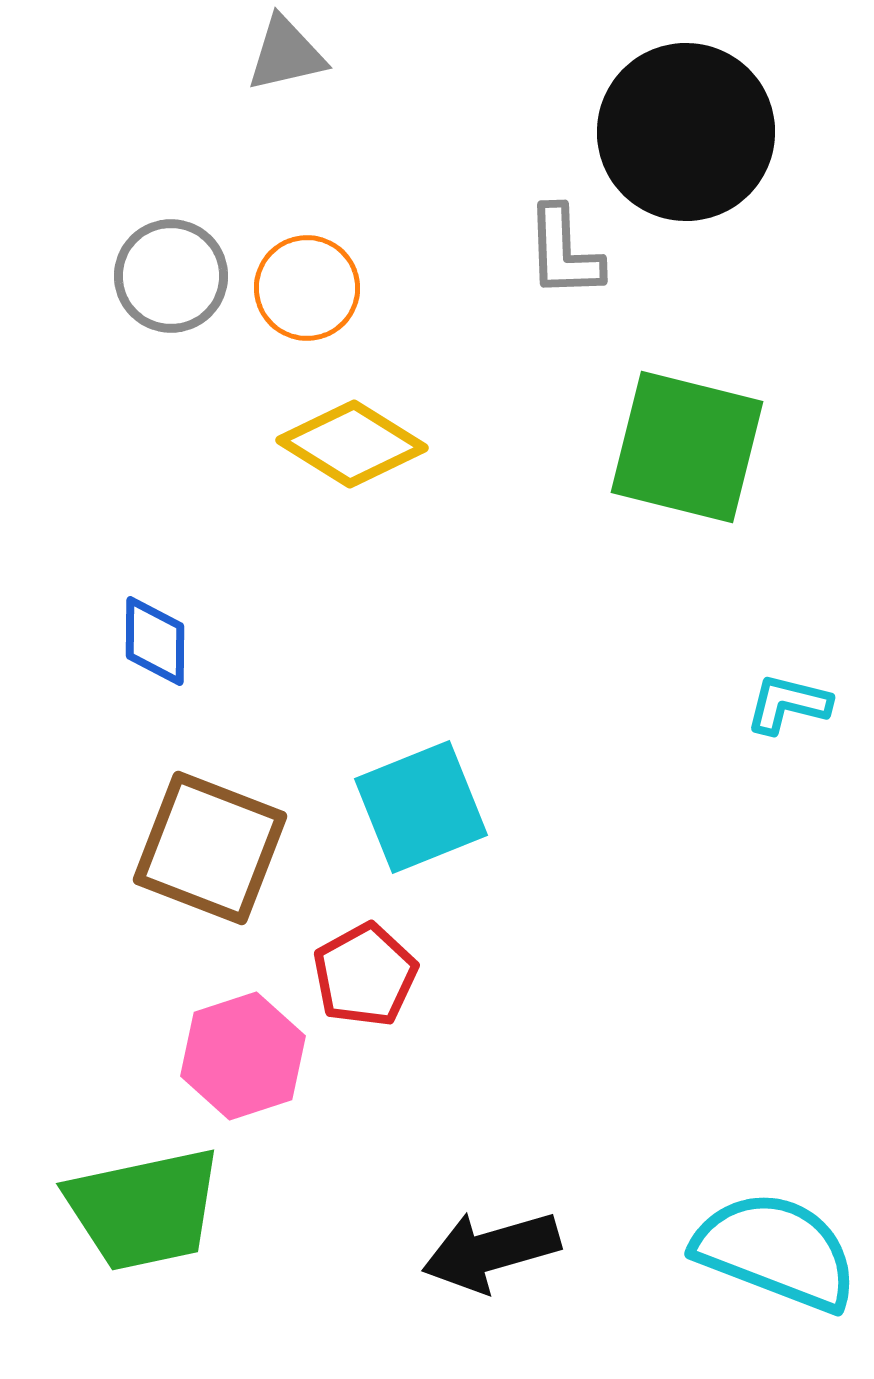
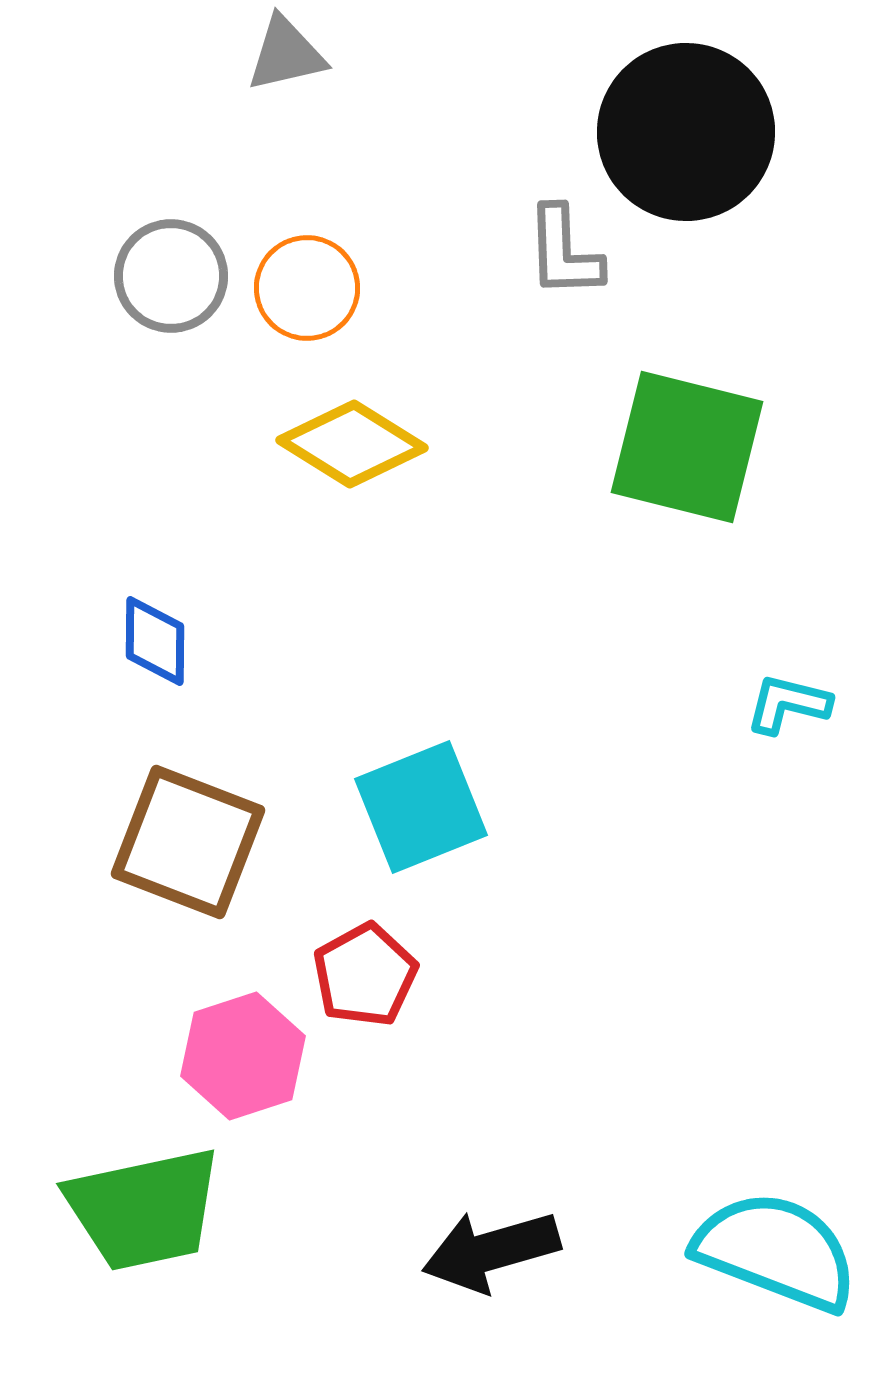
brown square: moved 22 px left, 6 px up
